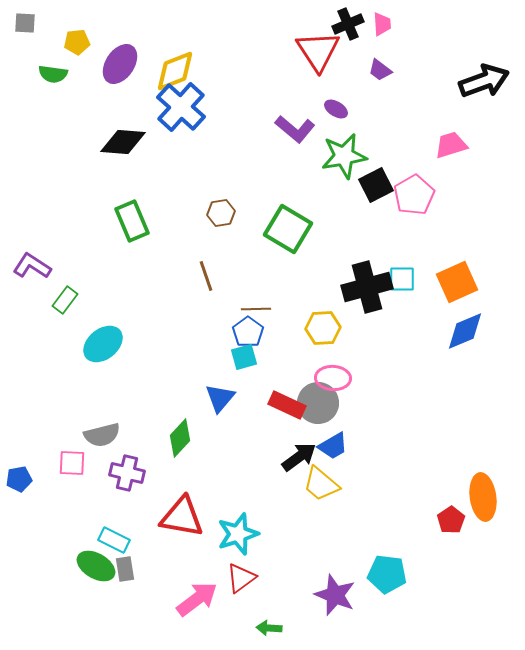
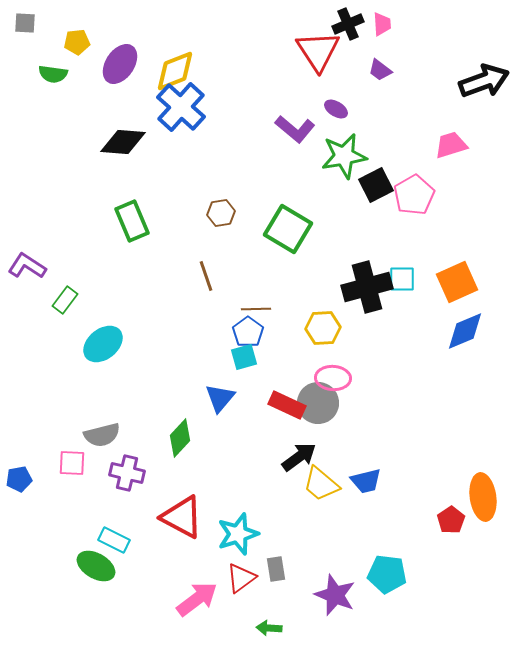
purple L-shape at (32, 266): moved 5 px left
blue trapezoid at (333, 446): moved 33 px right, 35 px down; rotated 16 degrees clockwise
red triangle at (182, 517): rotated 18 degrees clockwise
gray rectangle at (125, 569): moved 151 px right
